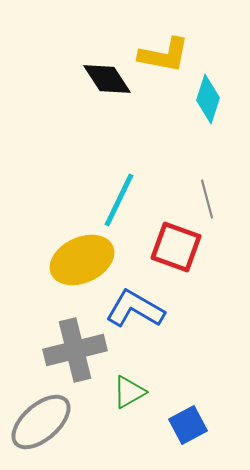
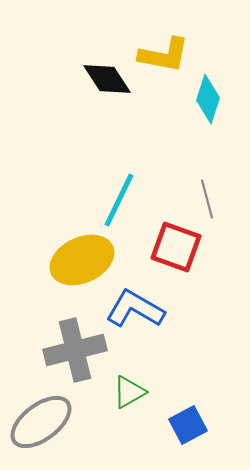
gray ellipse: rotated 4 degrees clockwise
